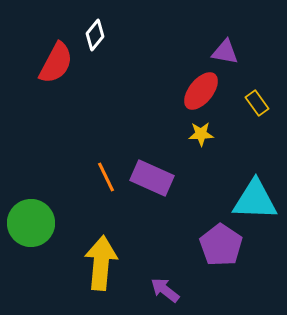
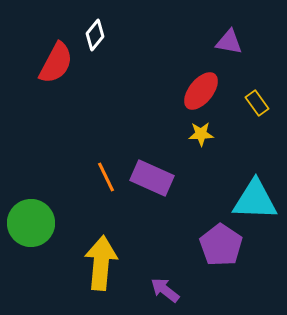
purple triangle: moved 4 px right, 10 px up
